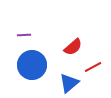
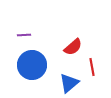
red line: moved 1 px left; rotated 72 degrees counterclockwise
